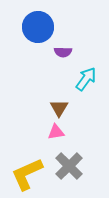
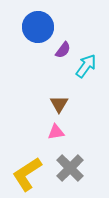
purple semicircle: moved 2 px up; rotated 54 degrees counterclockwise
cyan arrow: moved 13 px up
brown triangle: moved 4 px up
gray cross: moved 1 px right, 2 px down
yellow L-shape: rotated 9 degrees counterclockwise
